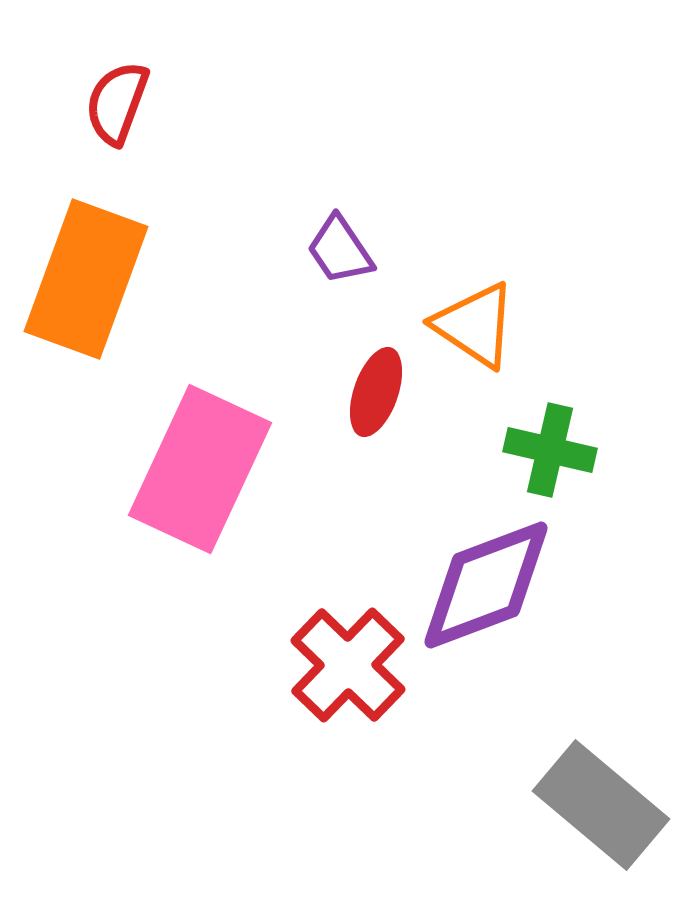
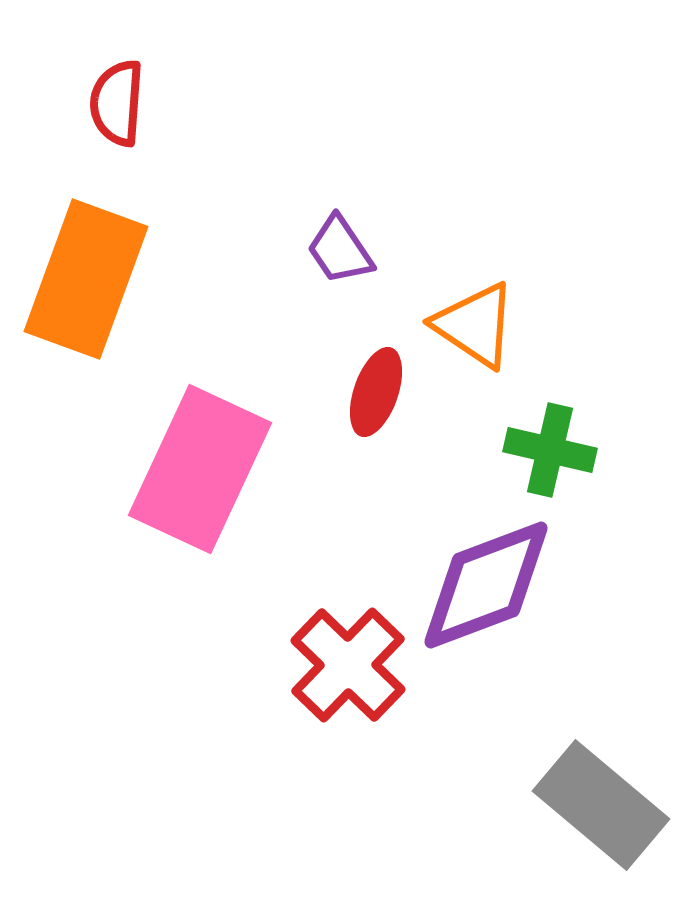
red semicircle: rotated 16 degrees counterclockwise
